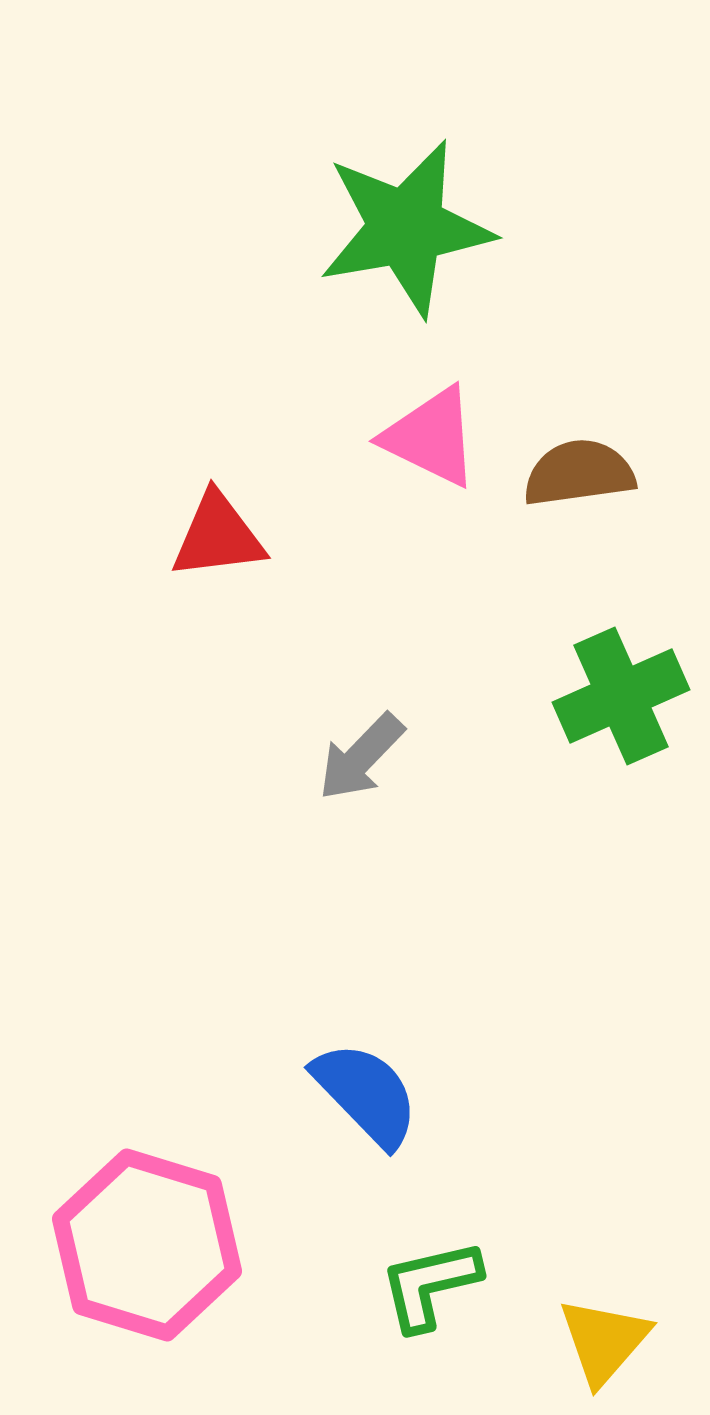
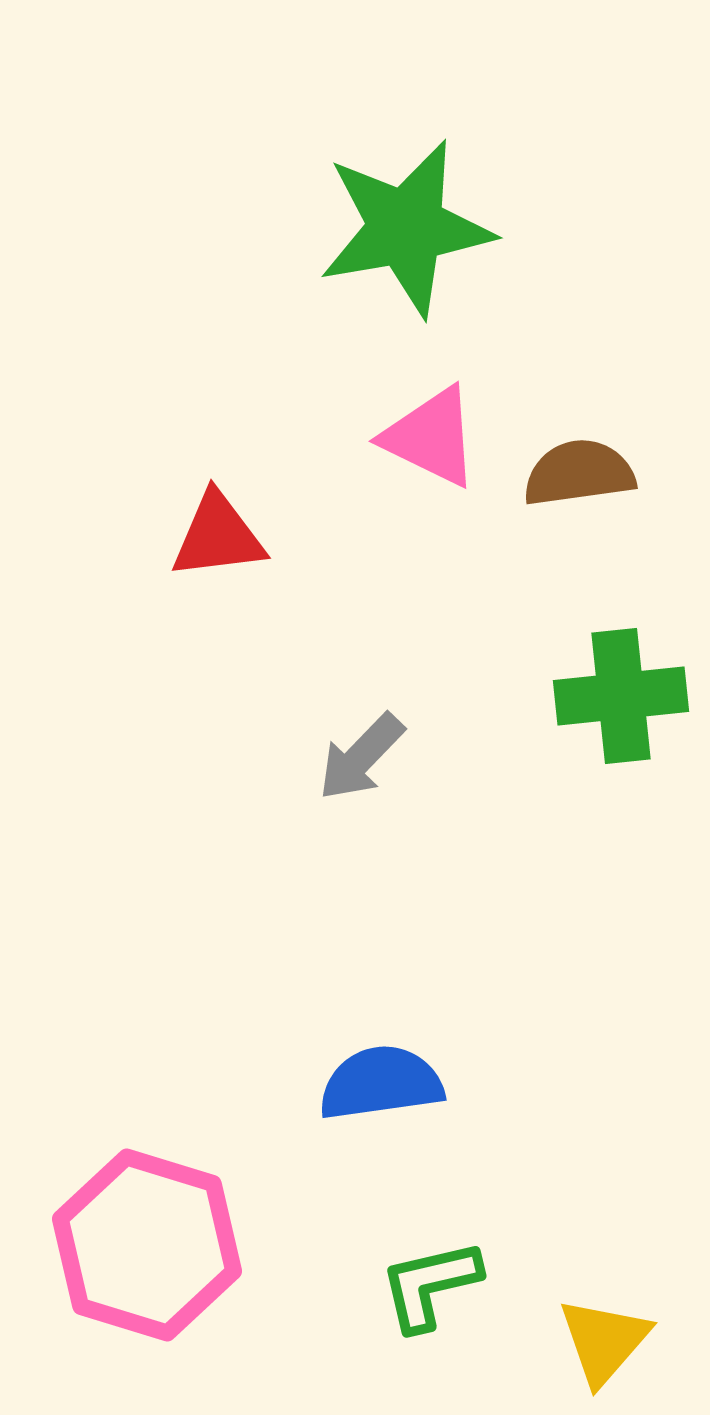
green cross: rotated 18 degrees clockwise
blue semicircle: moved 15 px right, 11 px up; rotated 54 degrees counterclockwise
